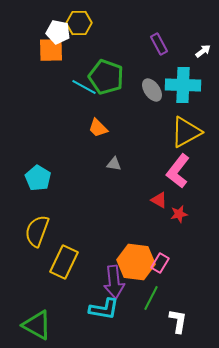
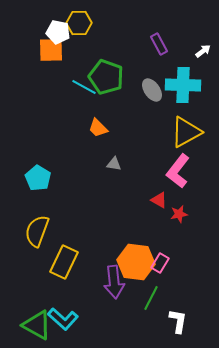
cyan L-shape: moved 41 px left, 10 px down; rotated 32 degrees clockwise
